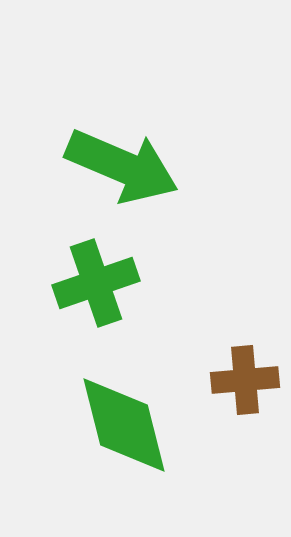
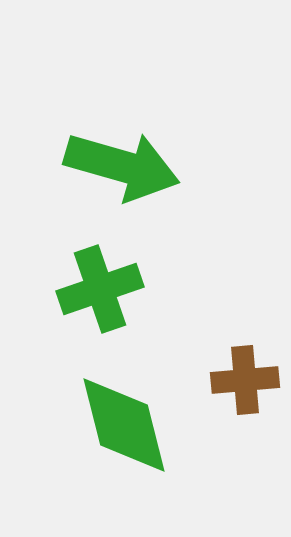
green arrow: rotated 7 degrees counterclockwise
green cross: moved 4 px right, 6 px down
